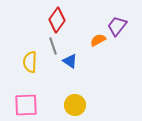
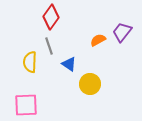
red diamond: moved 6 px left, 3 px up
purple trapezoid: moved 5 px right, 6 px down
gray line: moved 4 px left
blue triangle: moved 1 px left, 3 px down
yellow circle: moved 15 px right, 21 px up
